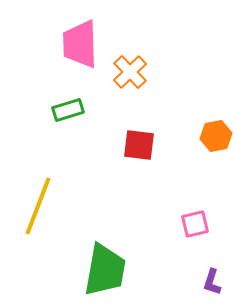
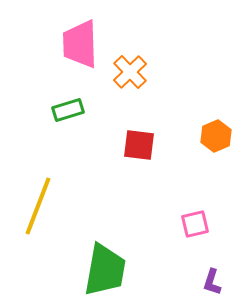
orange hexagon: rotated 12 degrees counterclockwise
